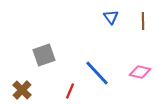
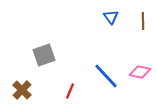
blue line: moved 9 px right, 3 px down
